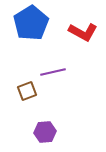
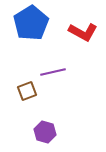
purple hexagon: rotated 20 degrees clockwise
